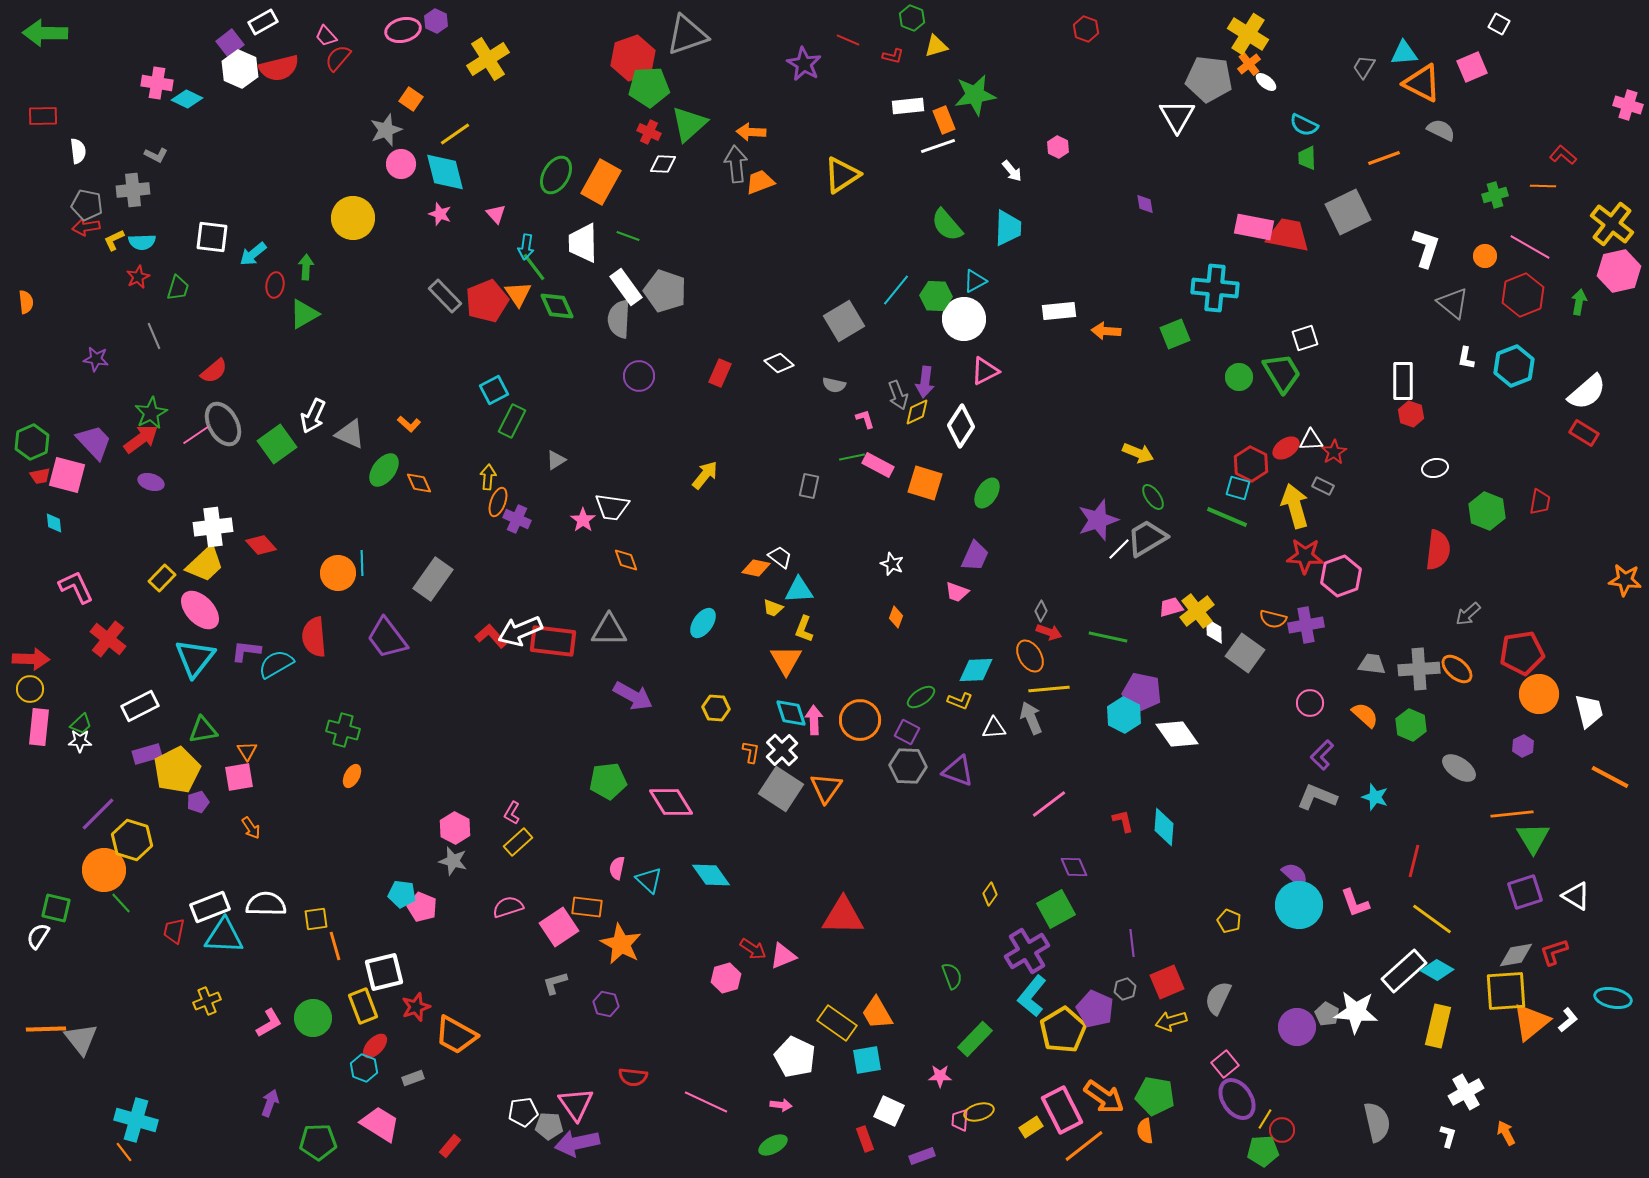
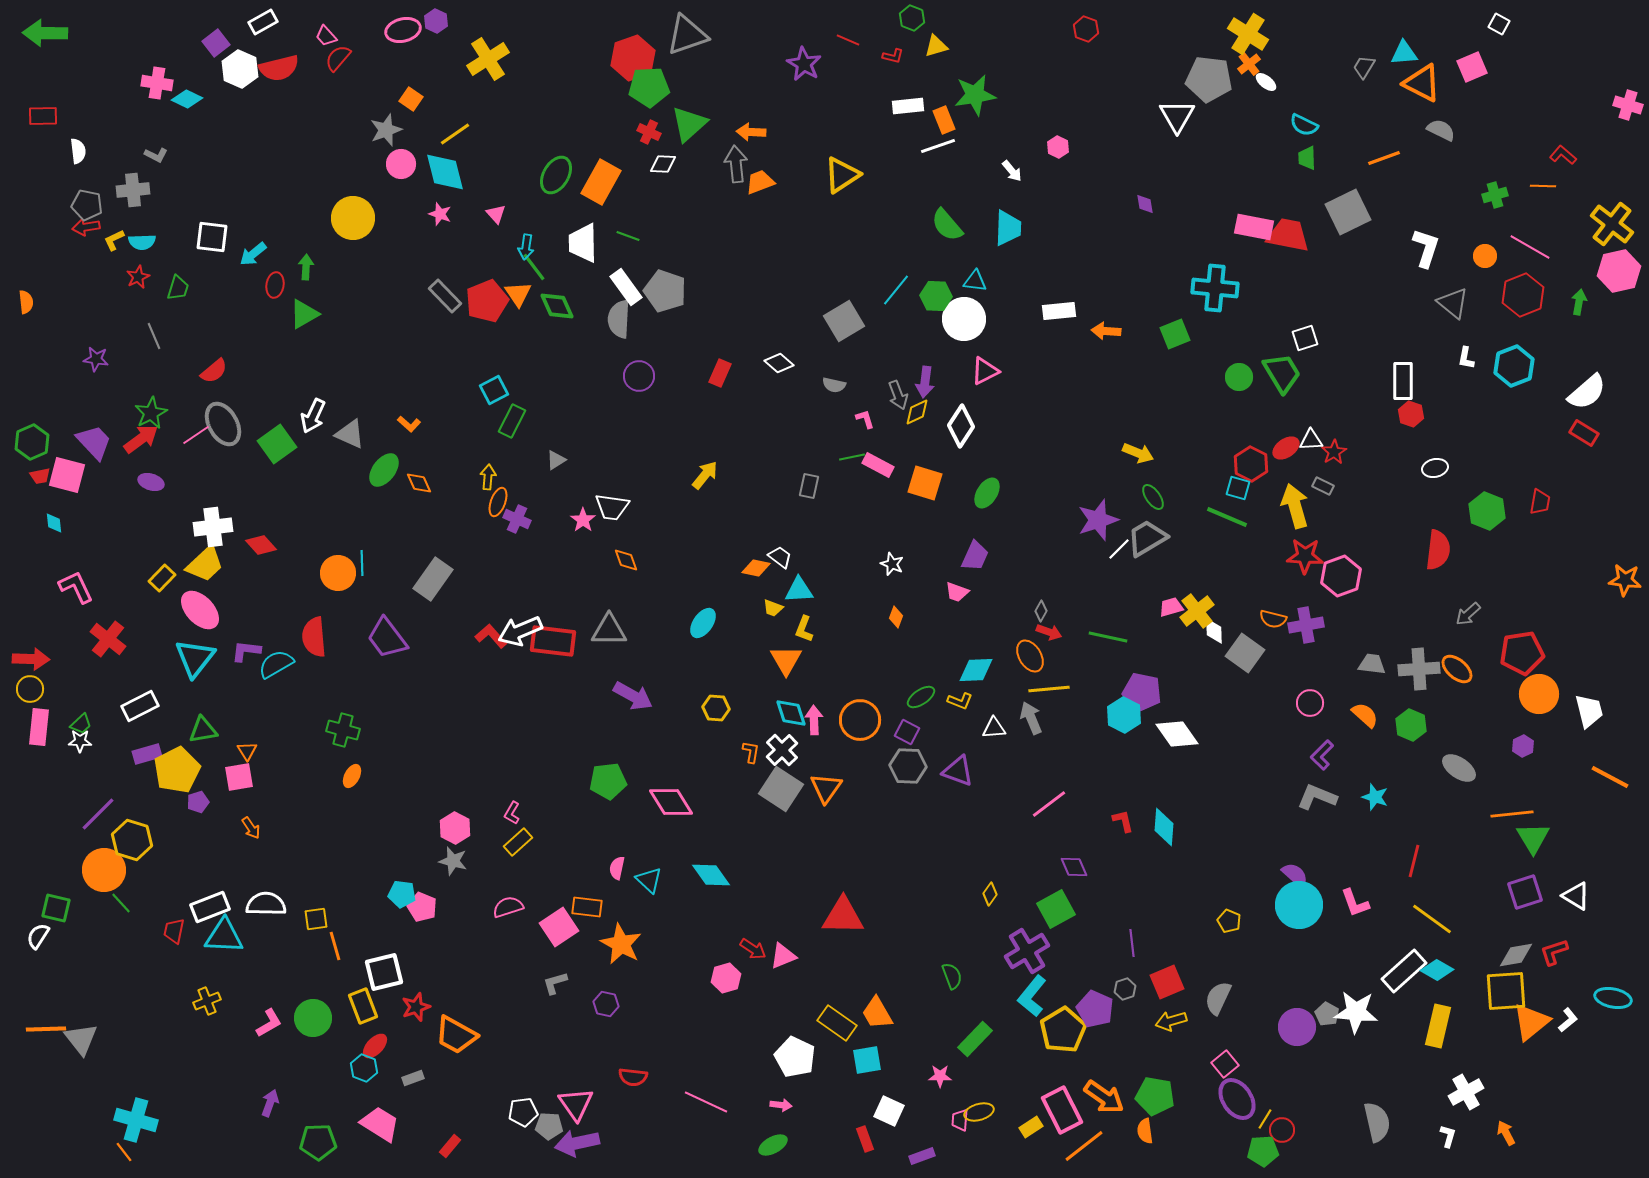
purple square at (230, 43): moved 14 px left
cyan triangle at (975, 281): rotated 35 degrees clockwise
